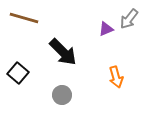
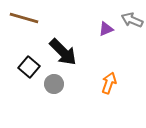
gray arrow: moved 3 px right, 1 px down; rotated 75 degrees clockwise
black square: moved 11 px right, 6 px up
orange arrow: moved 7 px left, 6 px down; rotated 145 degrees counterclockwise
gray circle: moved 8 px left, 11 px up
